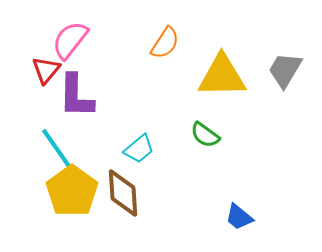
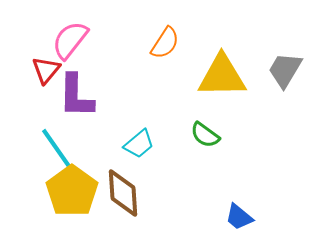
cyan trapezoid: moved 5 px up
